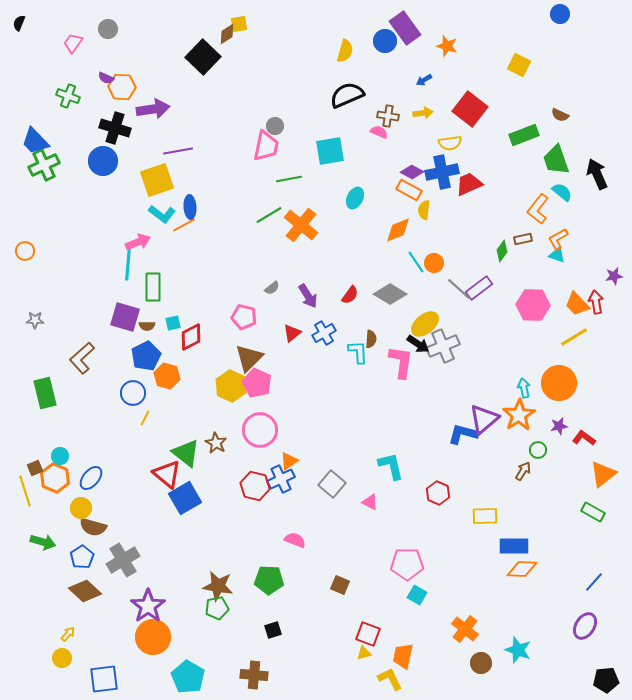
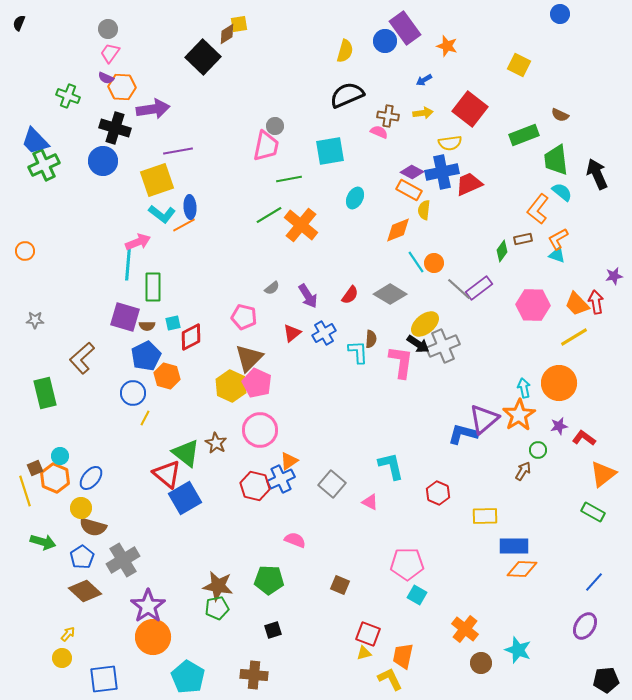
pink trapezoid at (73, 43): moved 37 px right, 10 px down
green trapezoid at (556, 160): rotated 12 degrees clockwise
